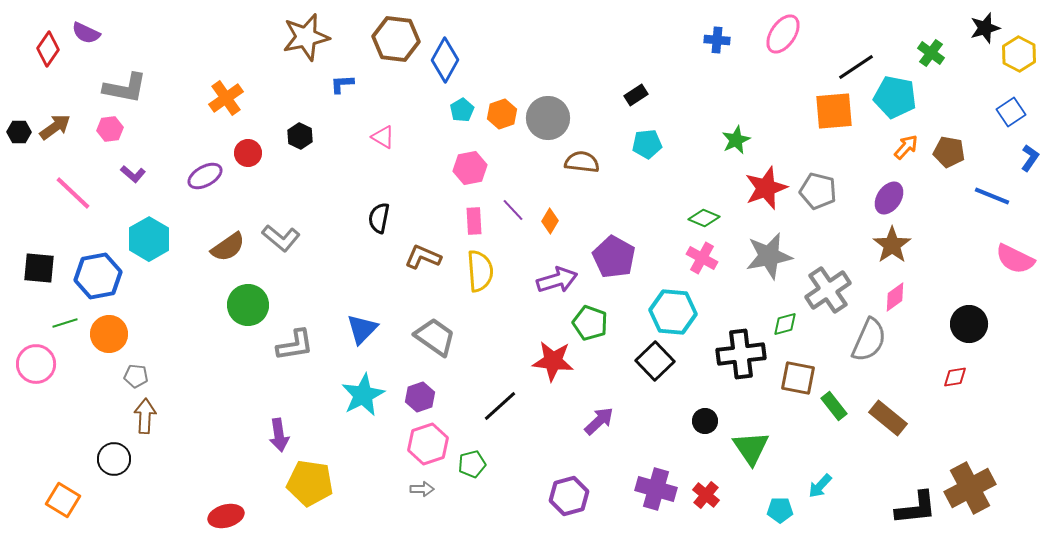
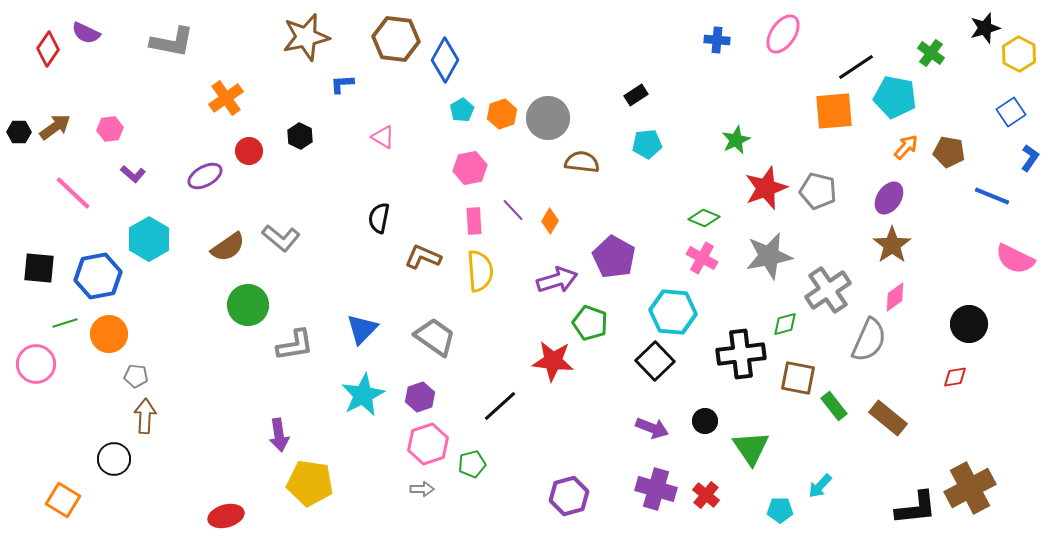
gray L-shape at (125, 88): moved 47 px right, 46 px up
red circle at (248, 153): moved 1 px right, 2 px up
purple arrow at (599, 421): moved 53 px right, 7 px down; rotated 64 degrees clockwise
